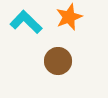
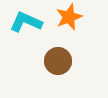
cyan L-shape: rotated 20 degrees counterclockwise
